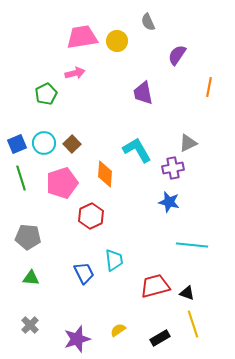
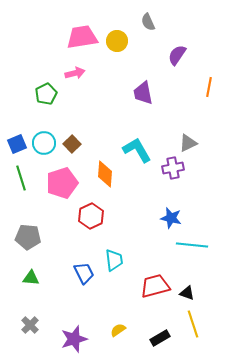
blue star: moved 2 px right, 16 px down
purple star: moved 3 px left
